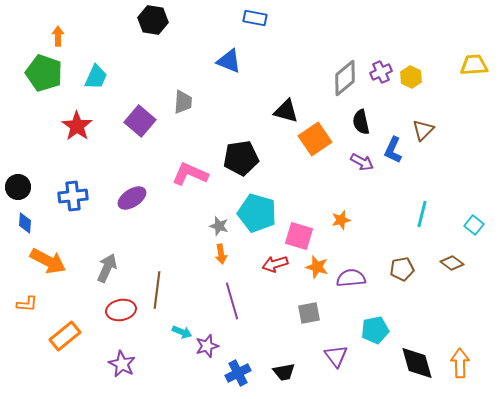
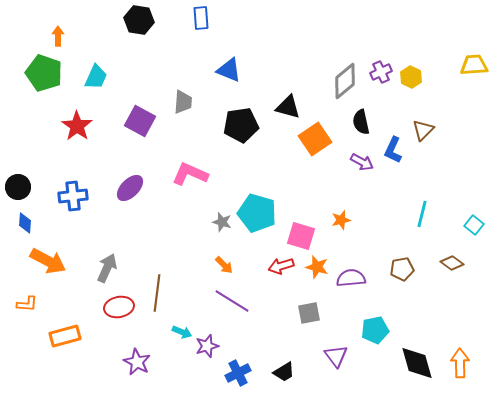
blue rectangle at (255, 18): moved 54 px left; rotated 75 degrees clockwise
black hexagon at (153, 20): moved 14 px left
blue triangle at (229, 61): moved 9 px down
gray diamond at (345, 78): moved 3 px down
black triangle at (286, 111): moved 2 px right, 4 px up
purple square at (140, 121): rotated 12 degrees counterclockwise
black pentagon at (241, 158): moved 33 px up
purple ellipse at (132, 198): moved 2 px left, 10 px up; rotated 12 degrees counterclockwise
gray star at (219, 226): moved 3 px right, 4 px up
pink square at (299, 236): moved 2 px right
orange arrow at (221, 254): moved 3 px right, 11 px down; rotated 36 degrees counterclockwise
red arrow at (275, 264): moved 6 px right, 2 px down
brown line at (157, 290): moved 3 px down
purple line at (232, 301): rotated 42 degrees counterclockwise
red ellipse at (121, 310): moved 2 px left, 3 px up
orange rectangle at (65, 336): rotated 24 degrees clockwise
purple star at (122, 364): moved 15 px right, 2 px up
black trapezoid at (284, 372): rotated 20 degrees counterclockwise
